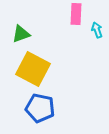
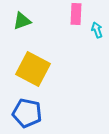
green triangle: moved 1 px right, 13 px up
blue pentagon: moved 13 px left, 5 px down
